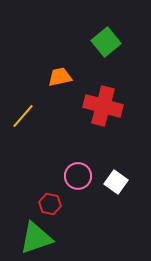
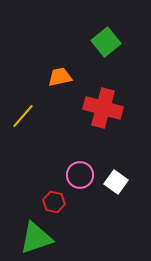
red cross: moved 2 px down
pink circle: moved 2 px right, 1 px up
red hexagon: moved 4 px right, 2 px up
